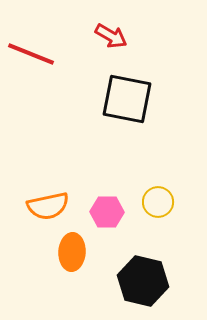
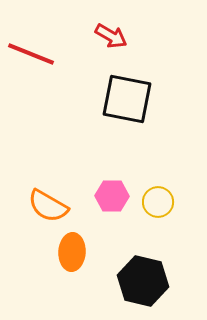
orange semicircle: rotated 42 degrees clockwise
pink hexagon: moved 5 px right, 16 px up
